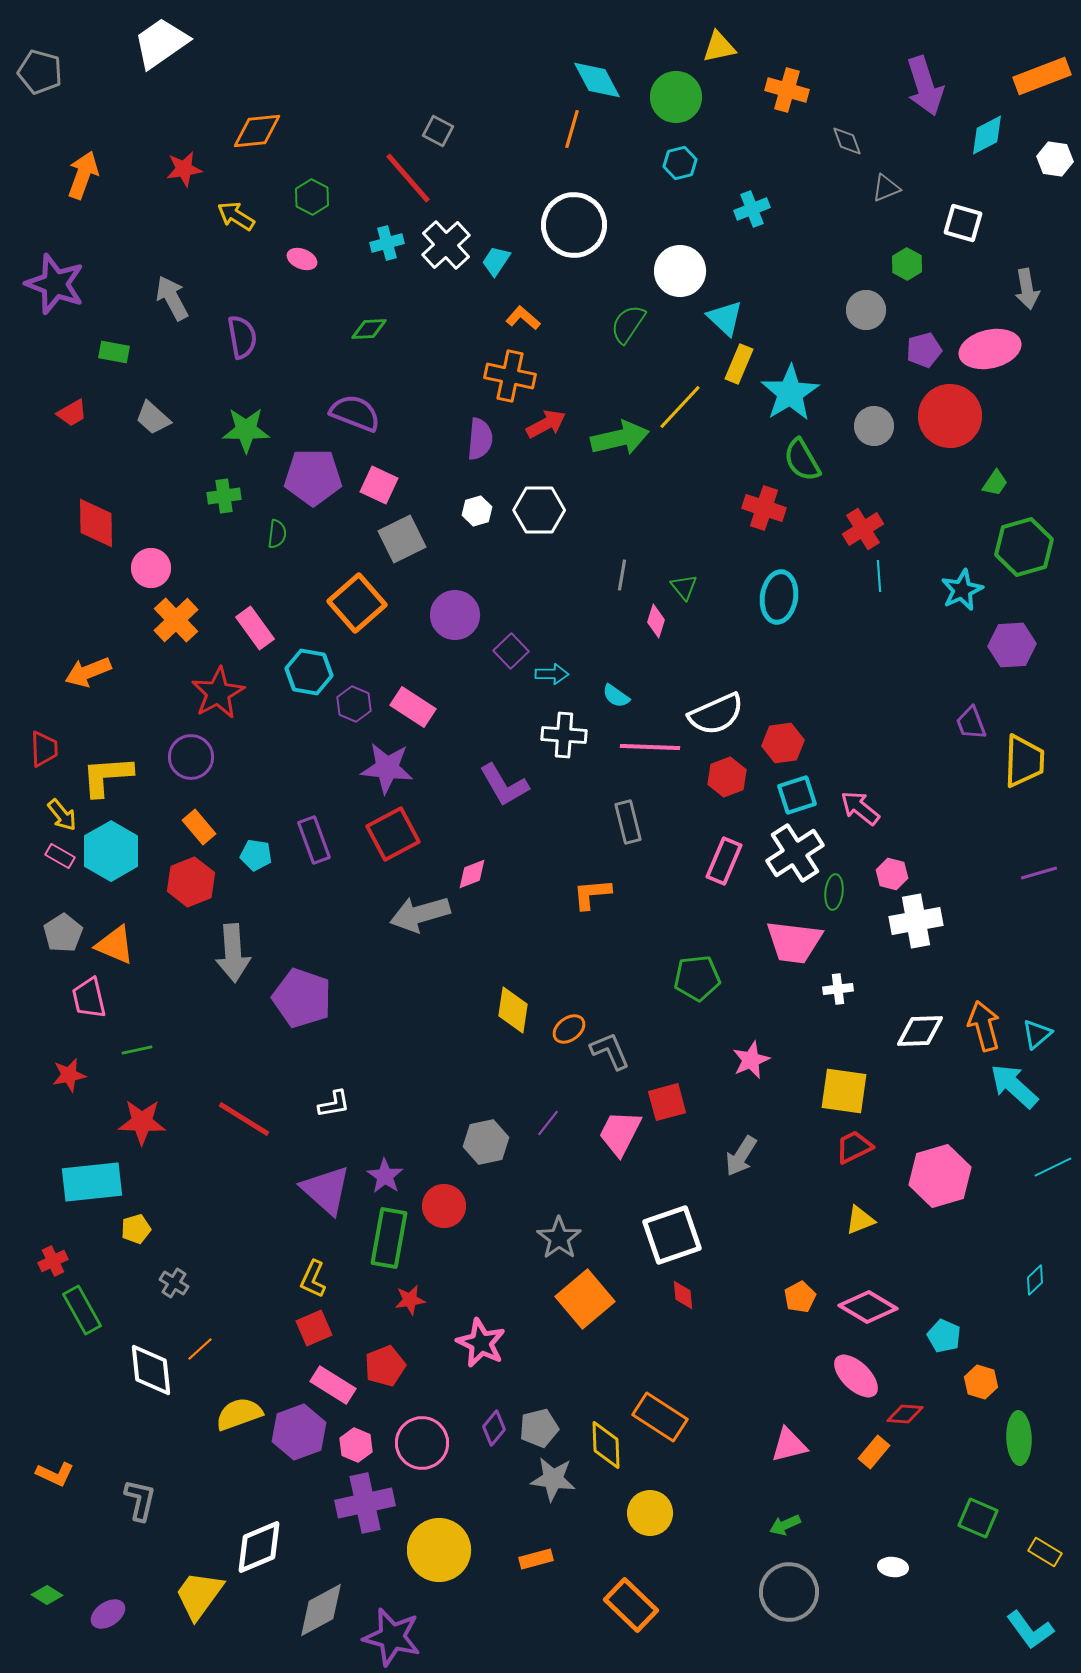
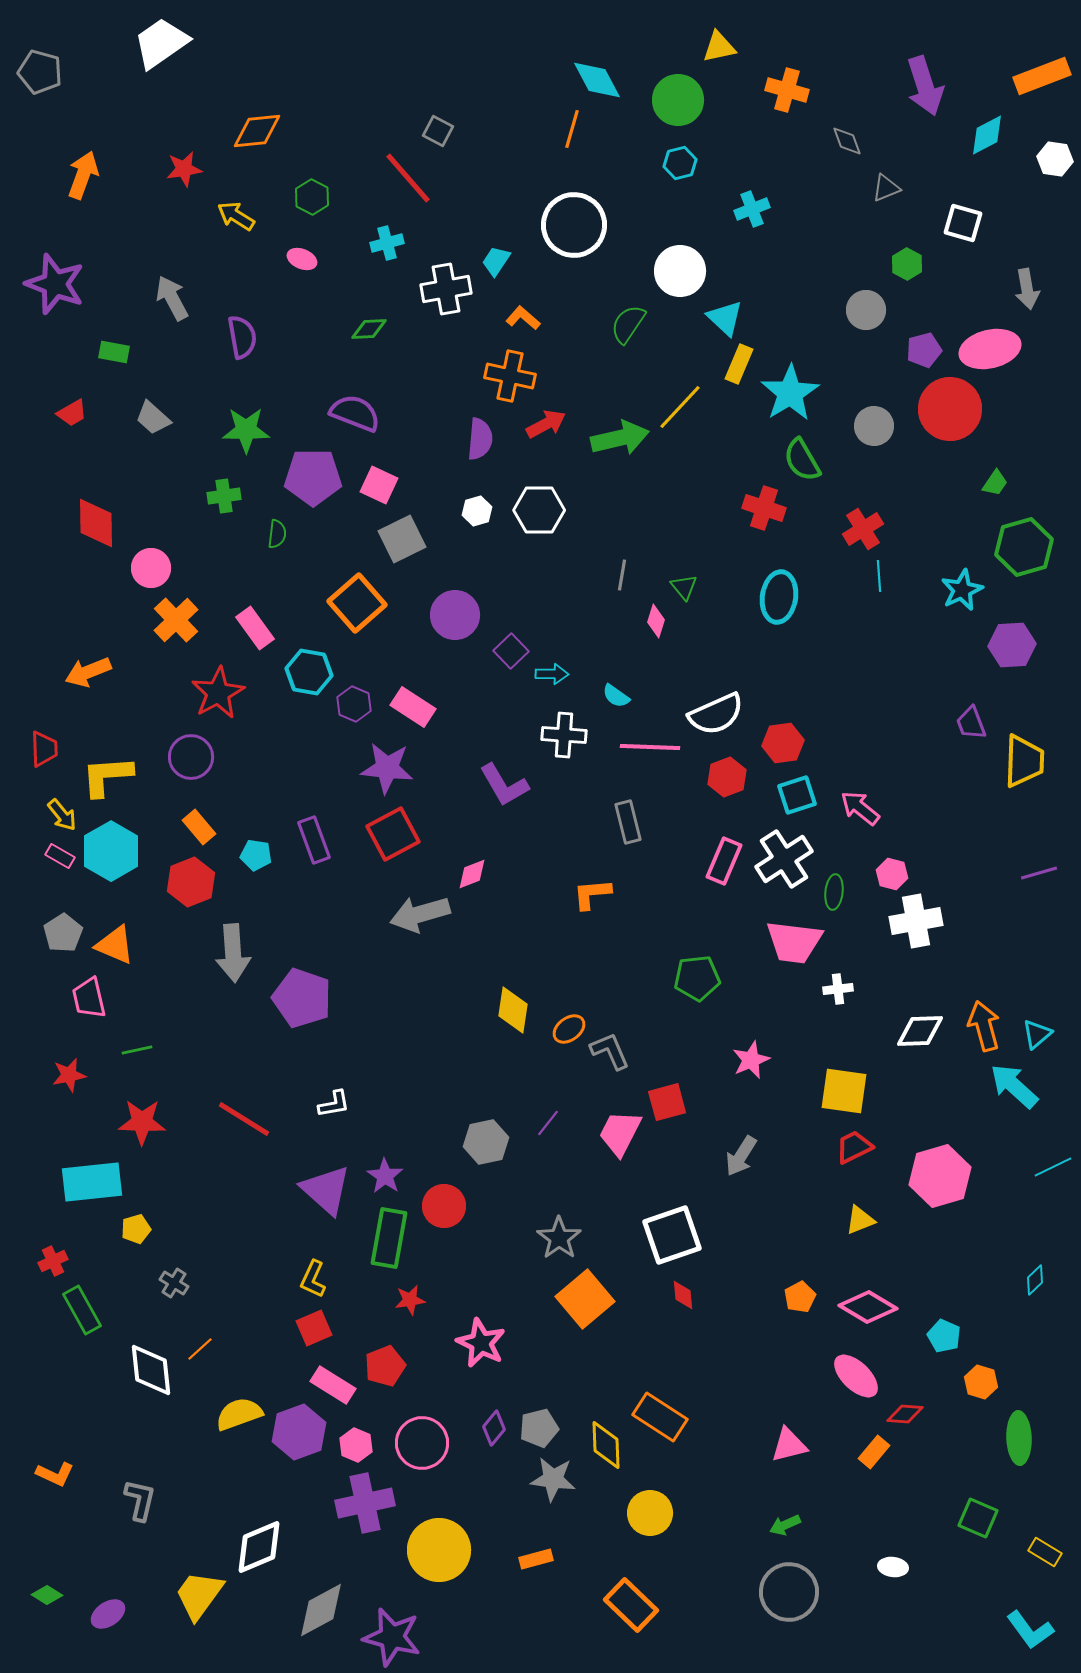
green circle at (676, 97): moved 2 px right, 3 px down
white cross at (446, 245): moved 44 px down; rotated 33 degrees clockwise
red circle at (950, 416): moved 7 px up
white cross at (795, 853): moved 11 px left, 6 px down
